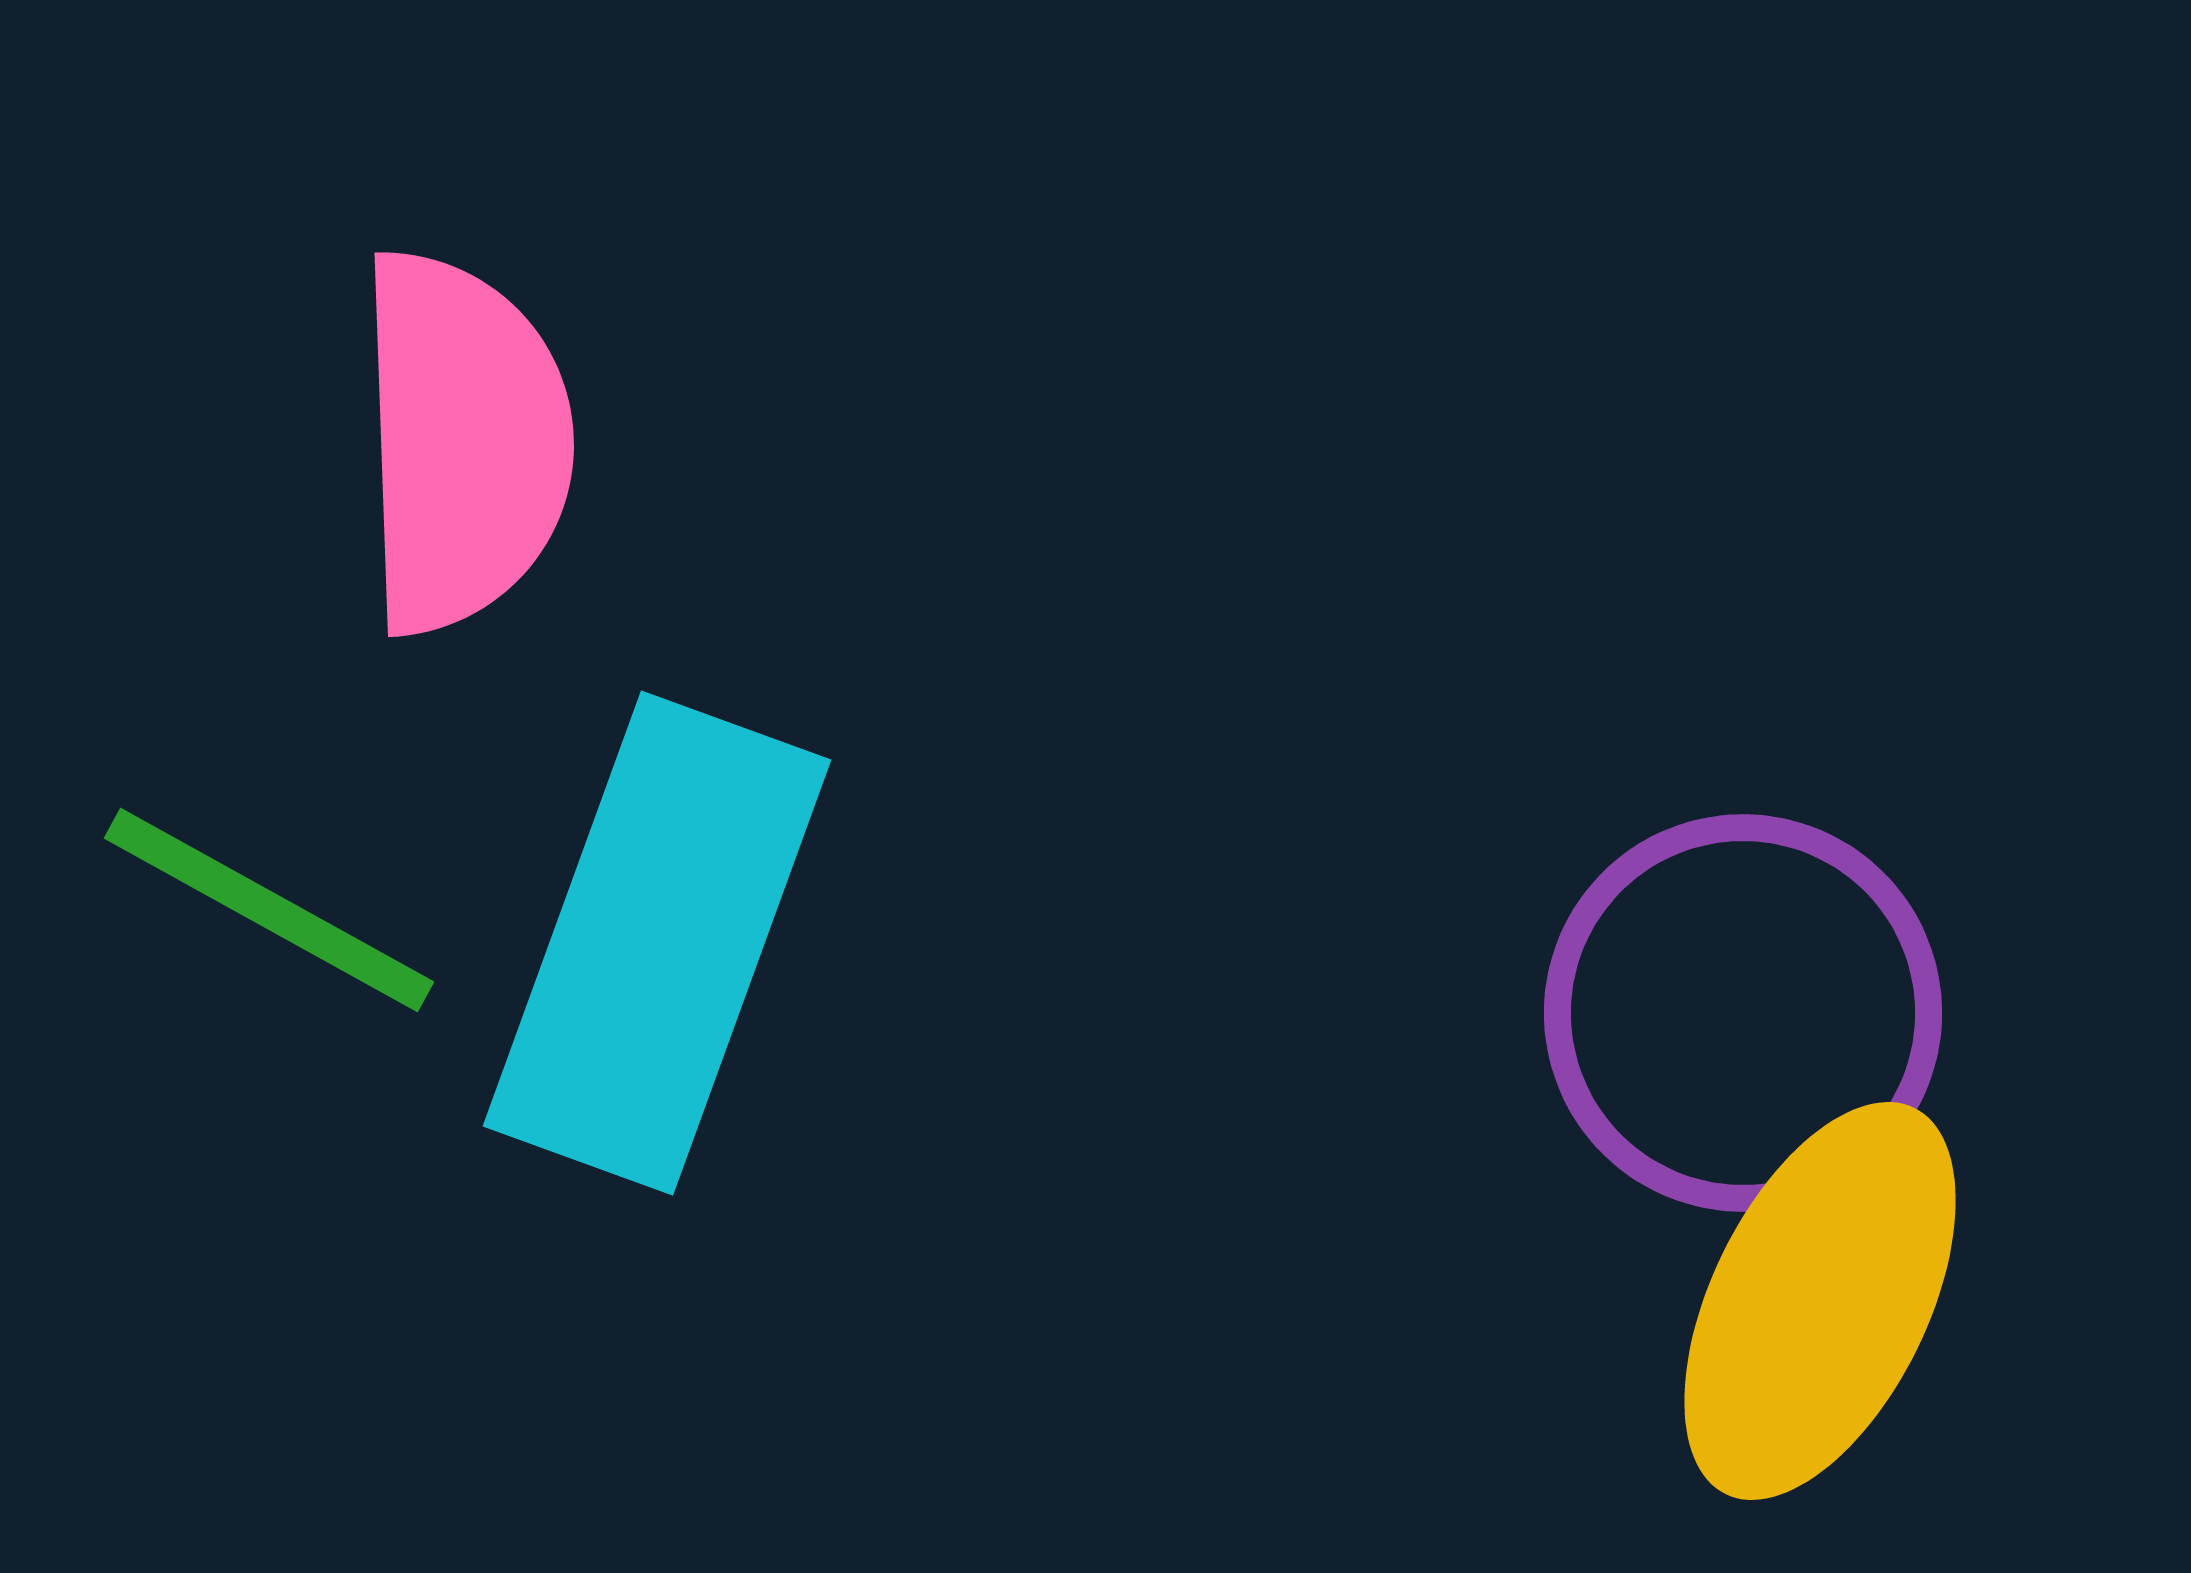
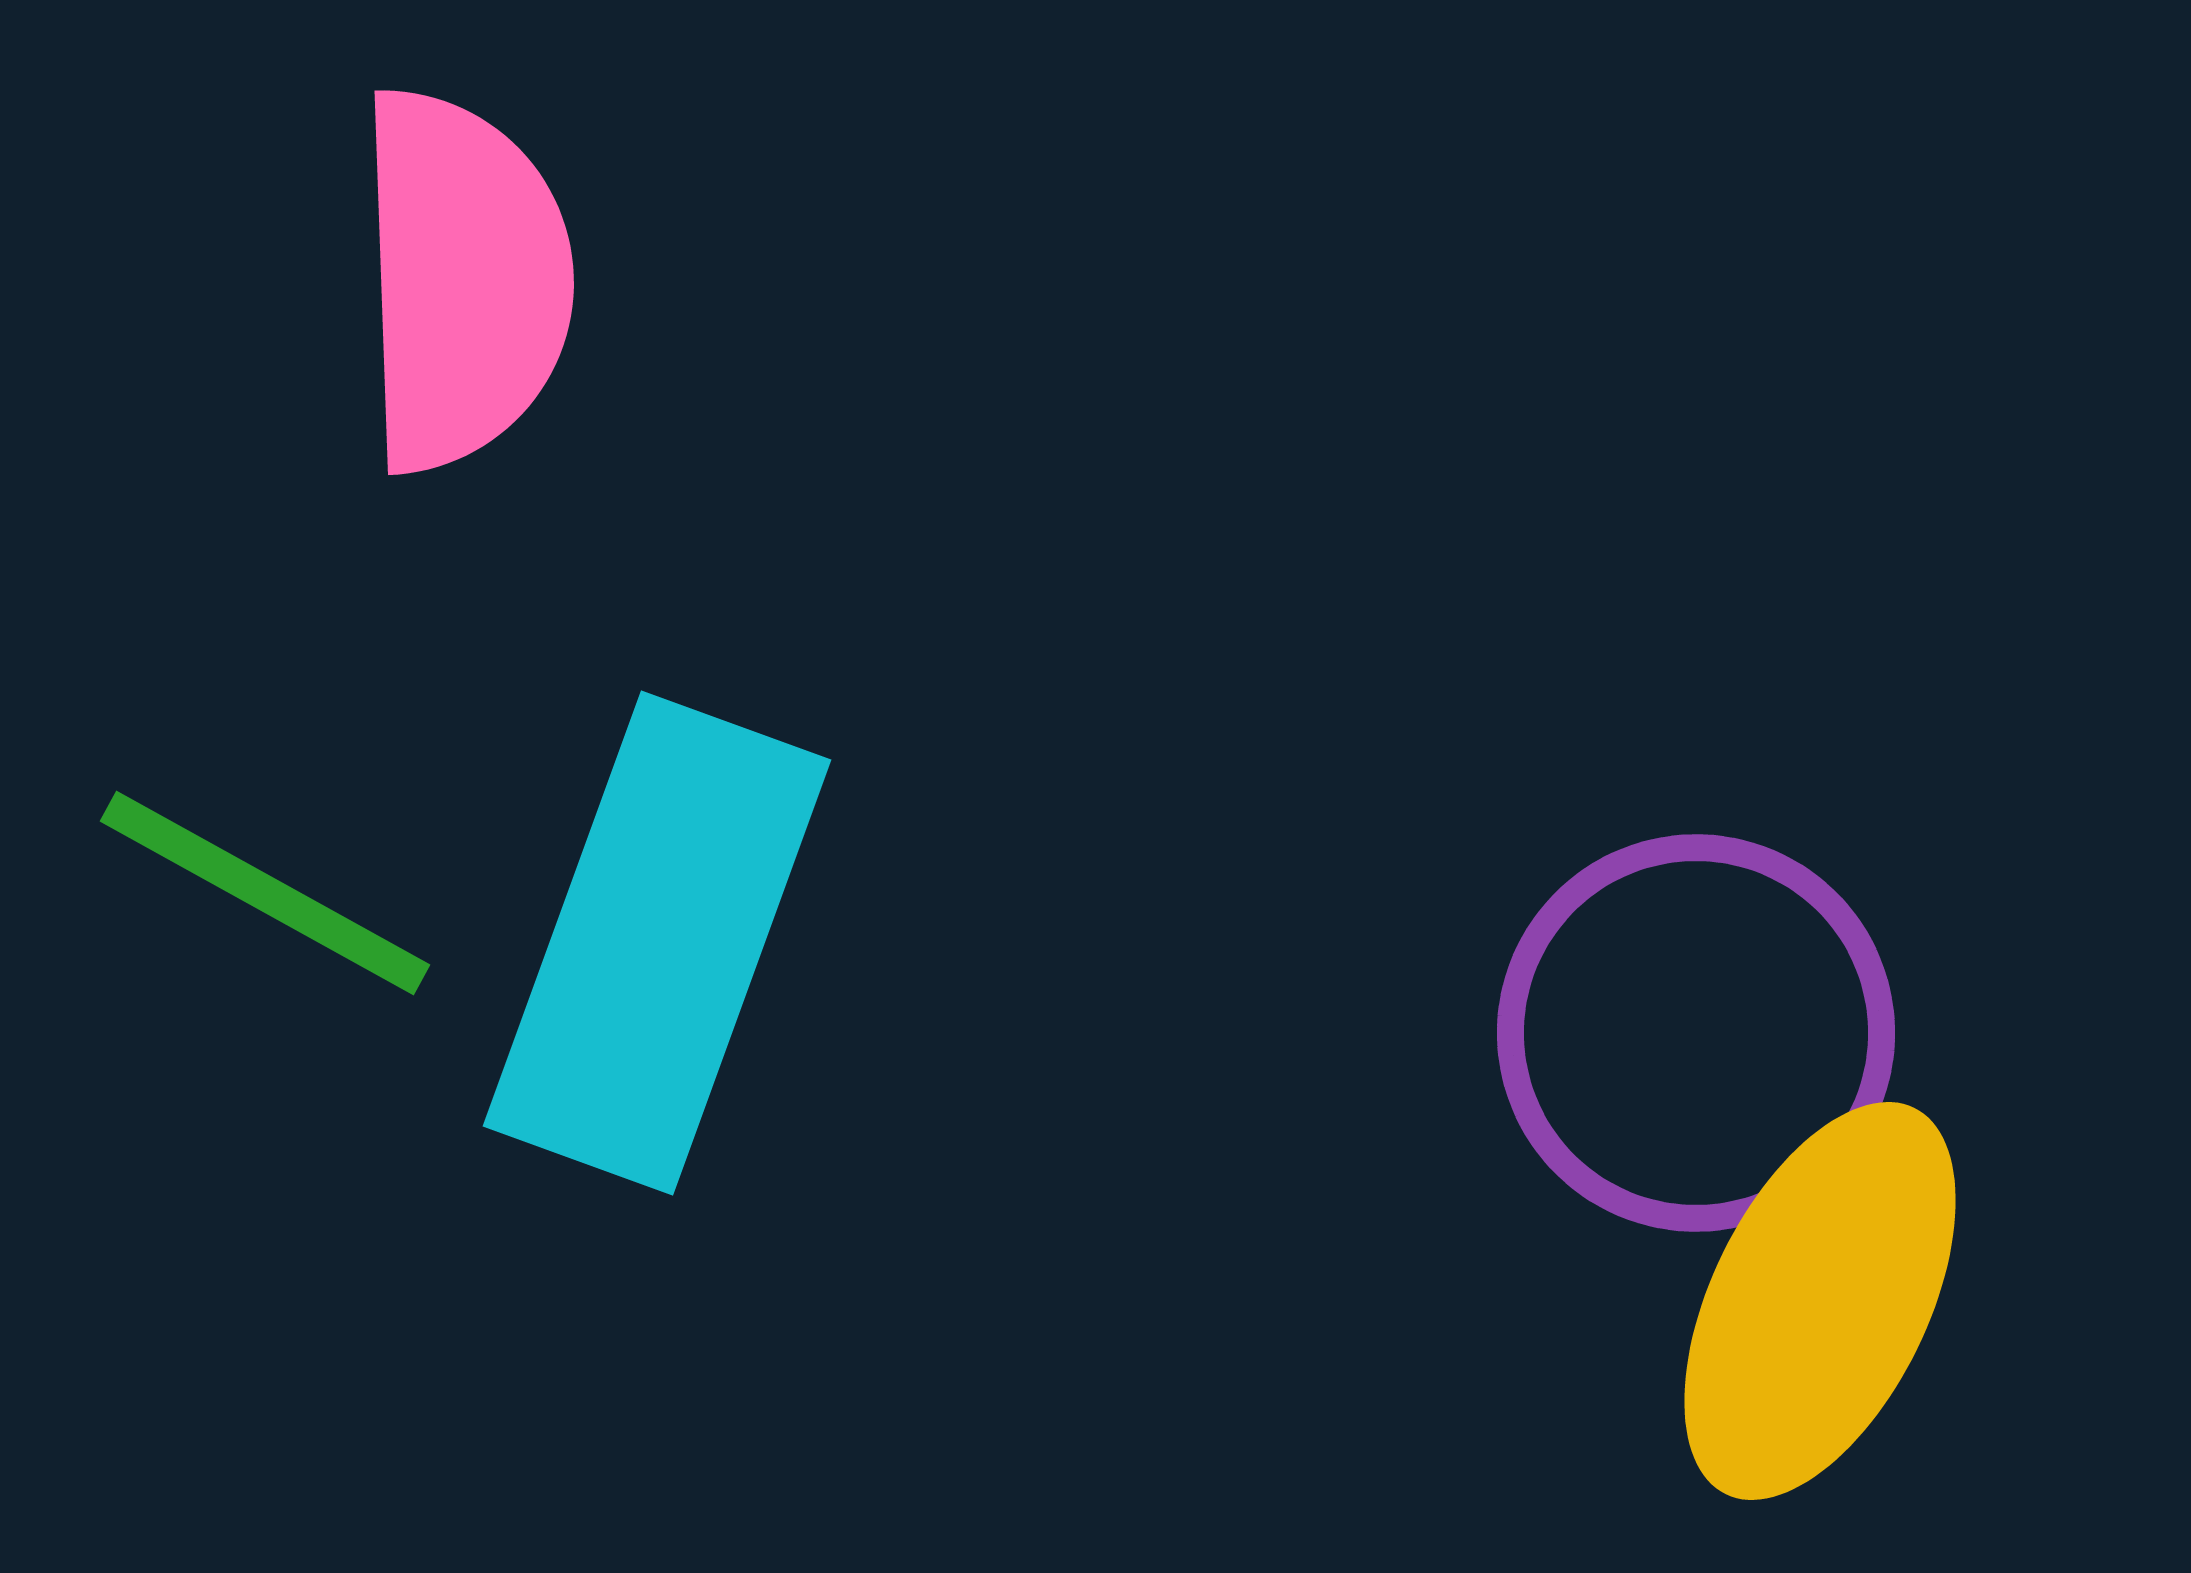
pink semicircle: moved 162 px up
green line: moved 4 px left, 17 px up
purple circle: moved 47 px left, 20 px down
